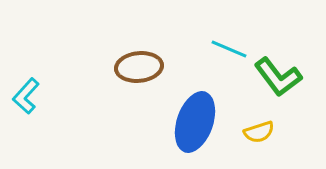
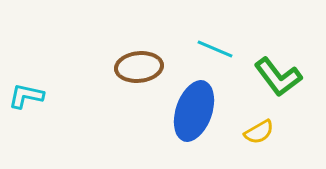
cyan line: moved 14 px left
cyan L-shape: rotated 60 degrees clockwise
blue ellipse: moved 1 px left, 11 px up
yellow semicircle: rotated 12 degrees counterclockwise
